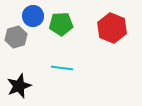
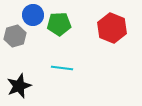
blue circle: moved 1 px up
green pentagon: moved 2 px left
gray hexagon: moved 1 px left, 1 px up
